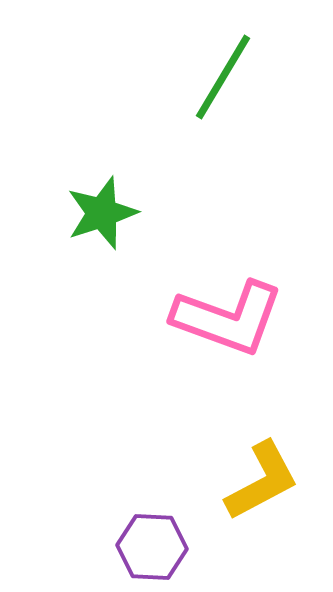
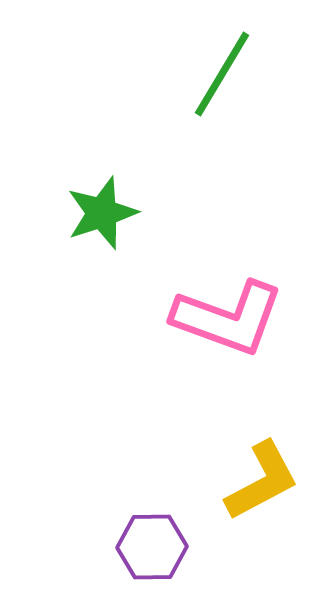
green line: moved 1 px left, 3 px up
purple hexagon: rotated 4 degrees counterclockwise
